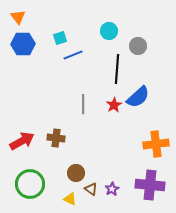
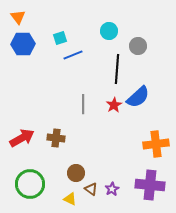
red arrow: moved 3 px up
